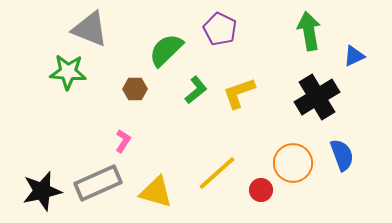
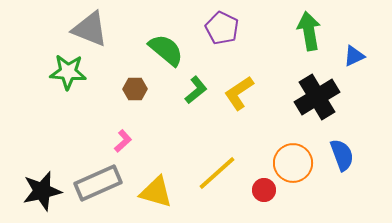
purple pentagon: moved 2 px right, 1 px up
green semicircle: rotated 84 degrees clockwise
yellow L-shape: rotated 15 degrees counterclockwise
pink L-shape: rotated 15 degrees clockwise
red circle: moved 3 px right
